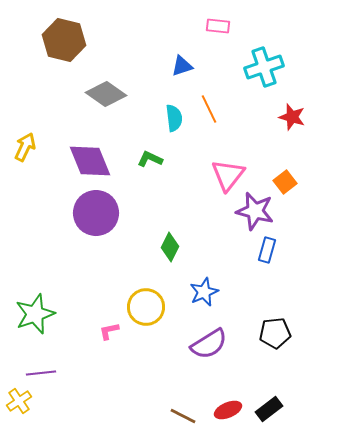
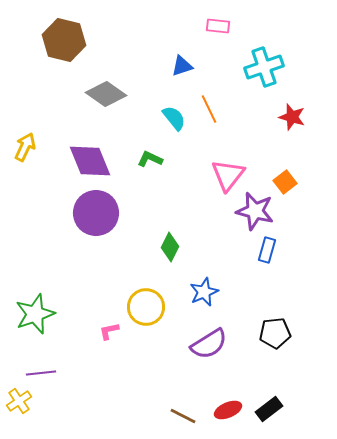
cyan semicircle: rotated 32 degrees counterclockwise
